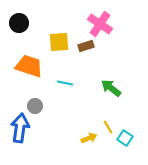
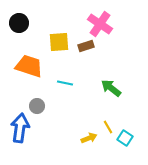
gray circle: moved 2 px right
